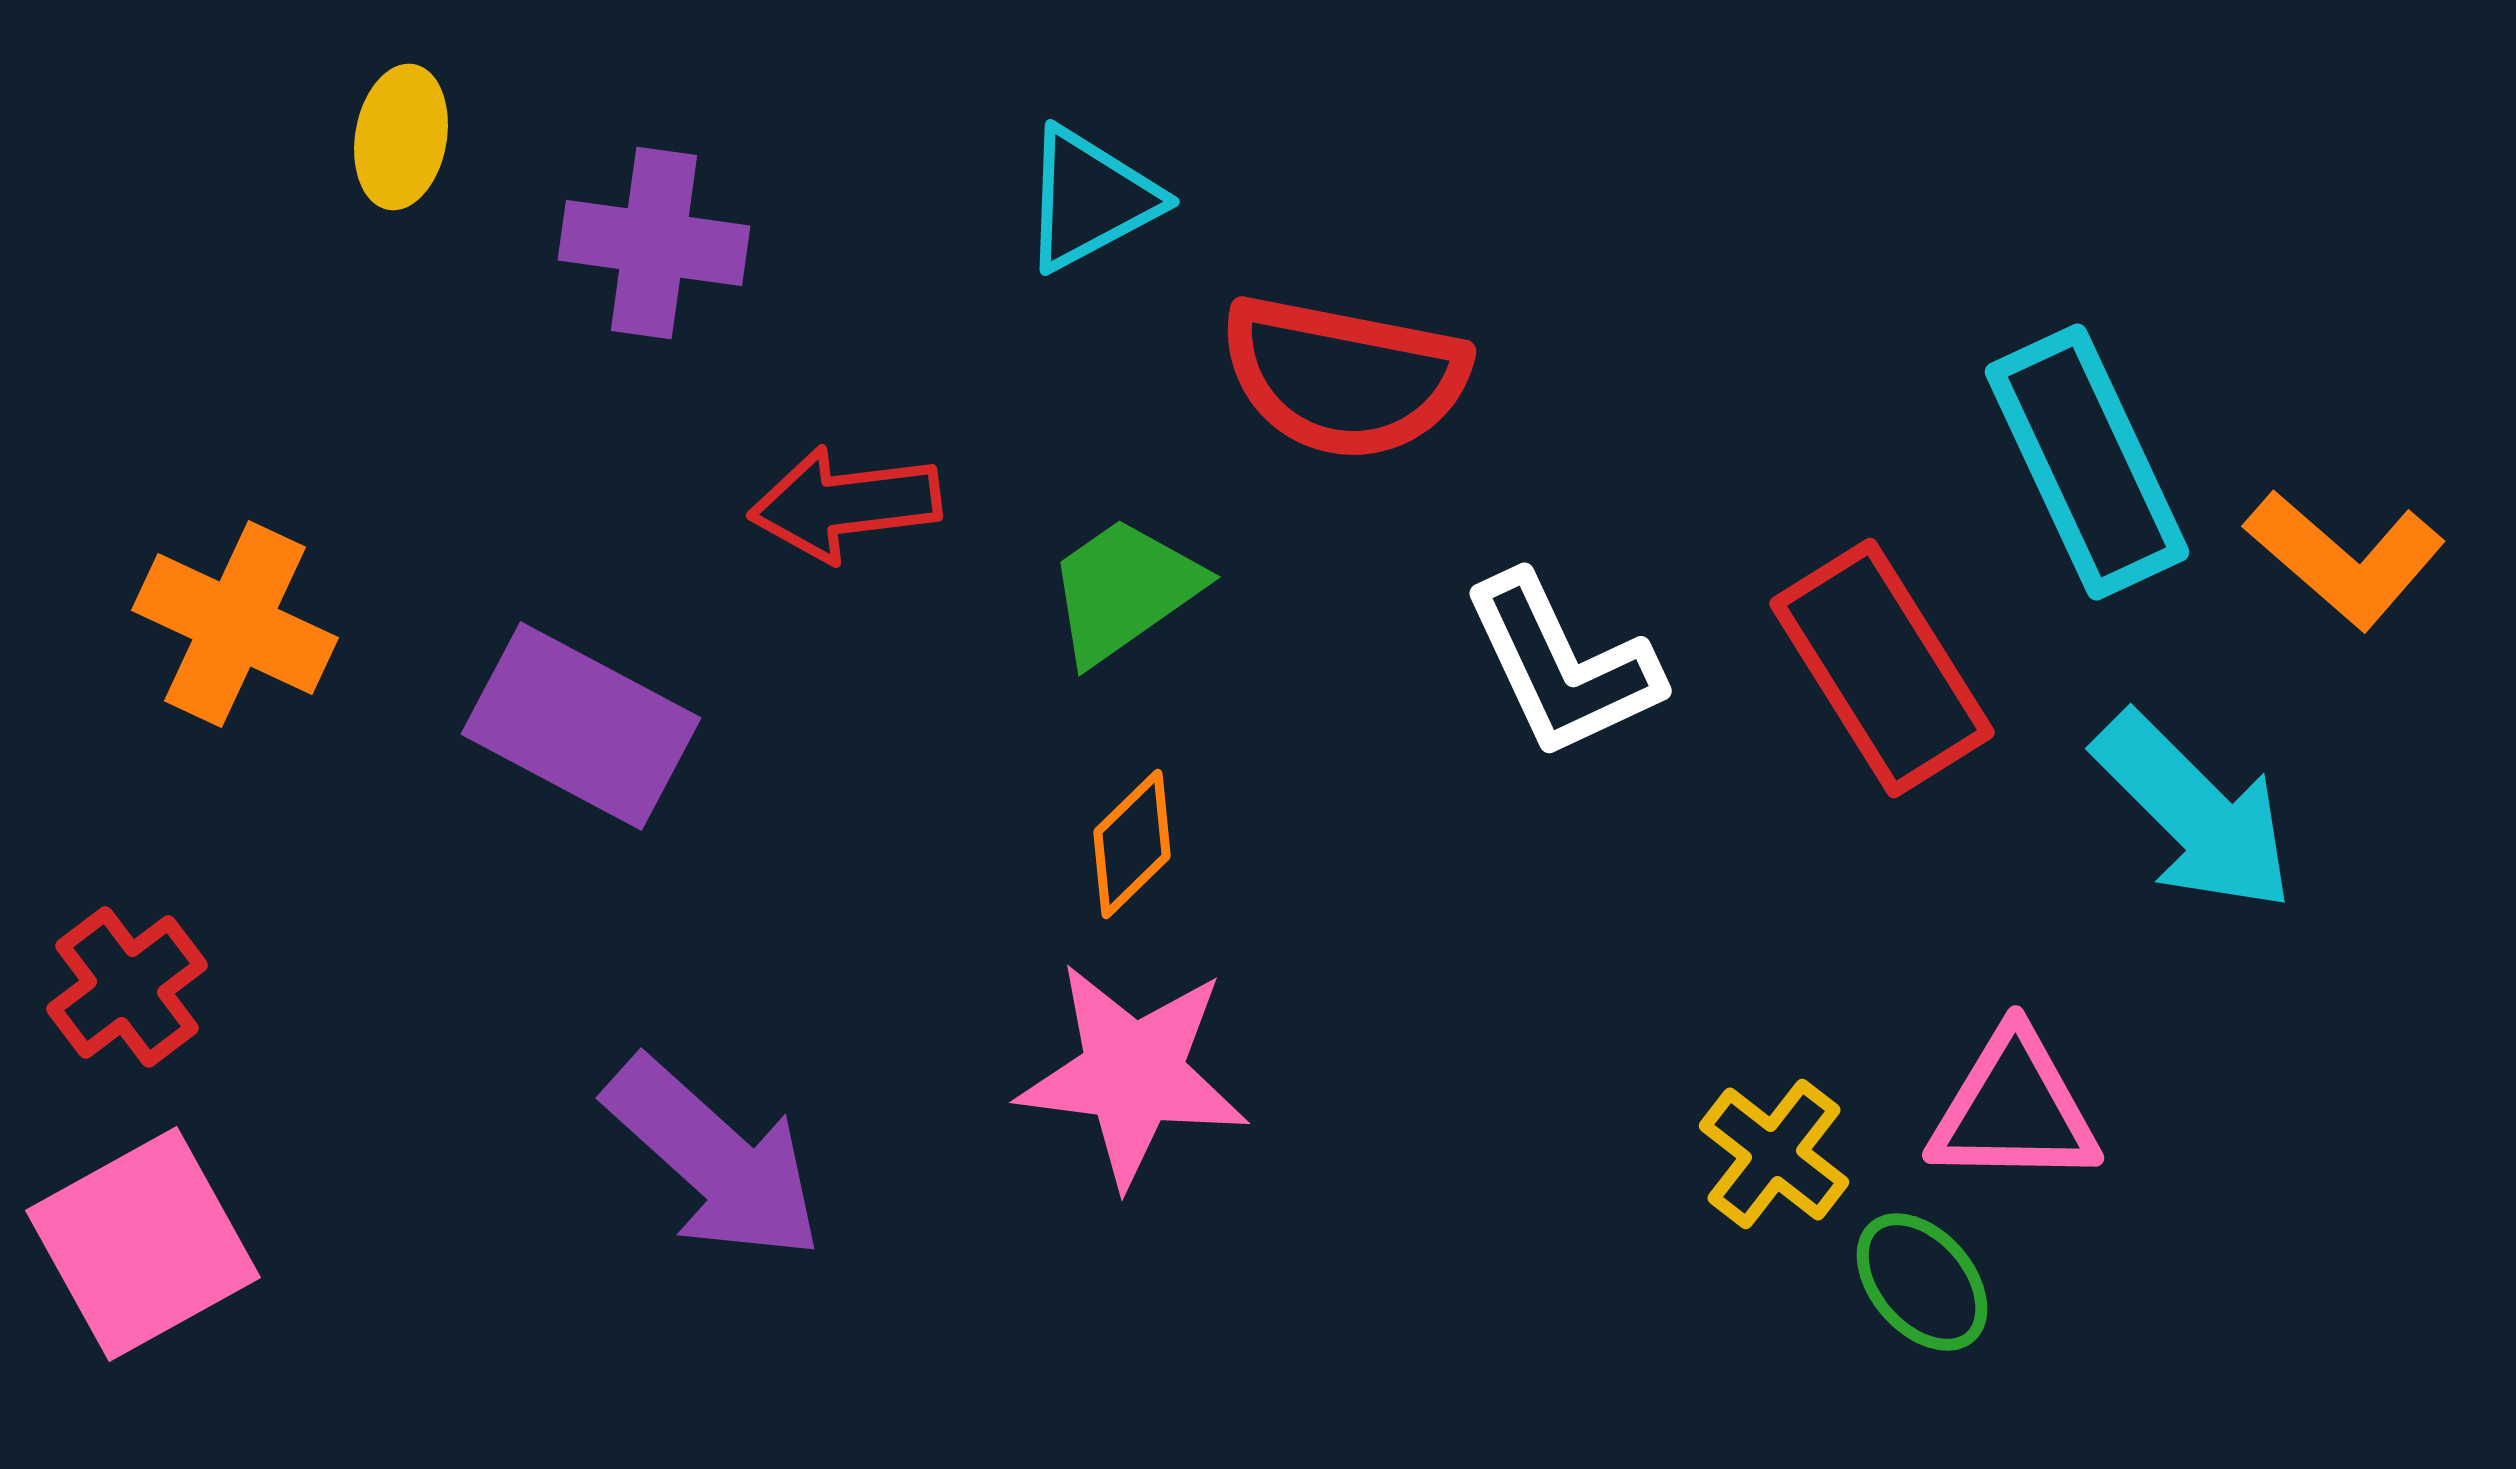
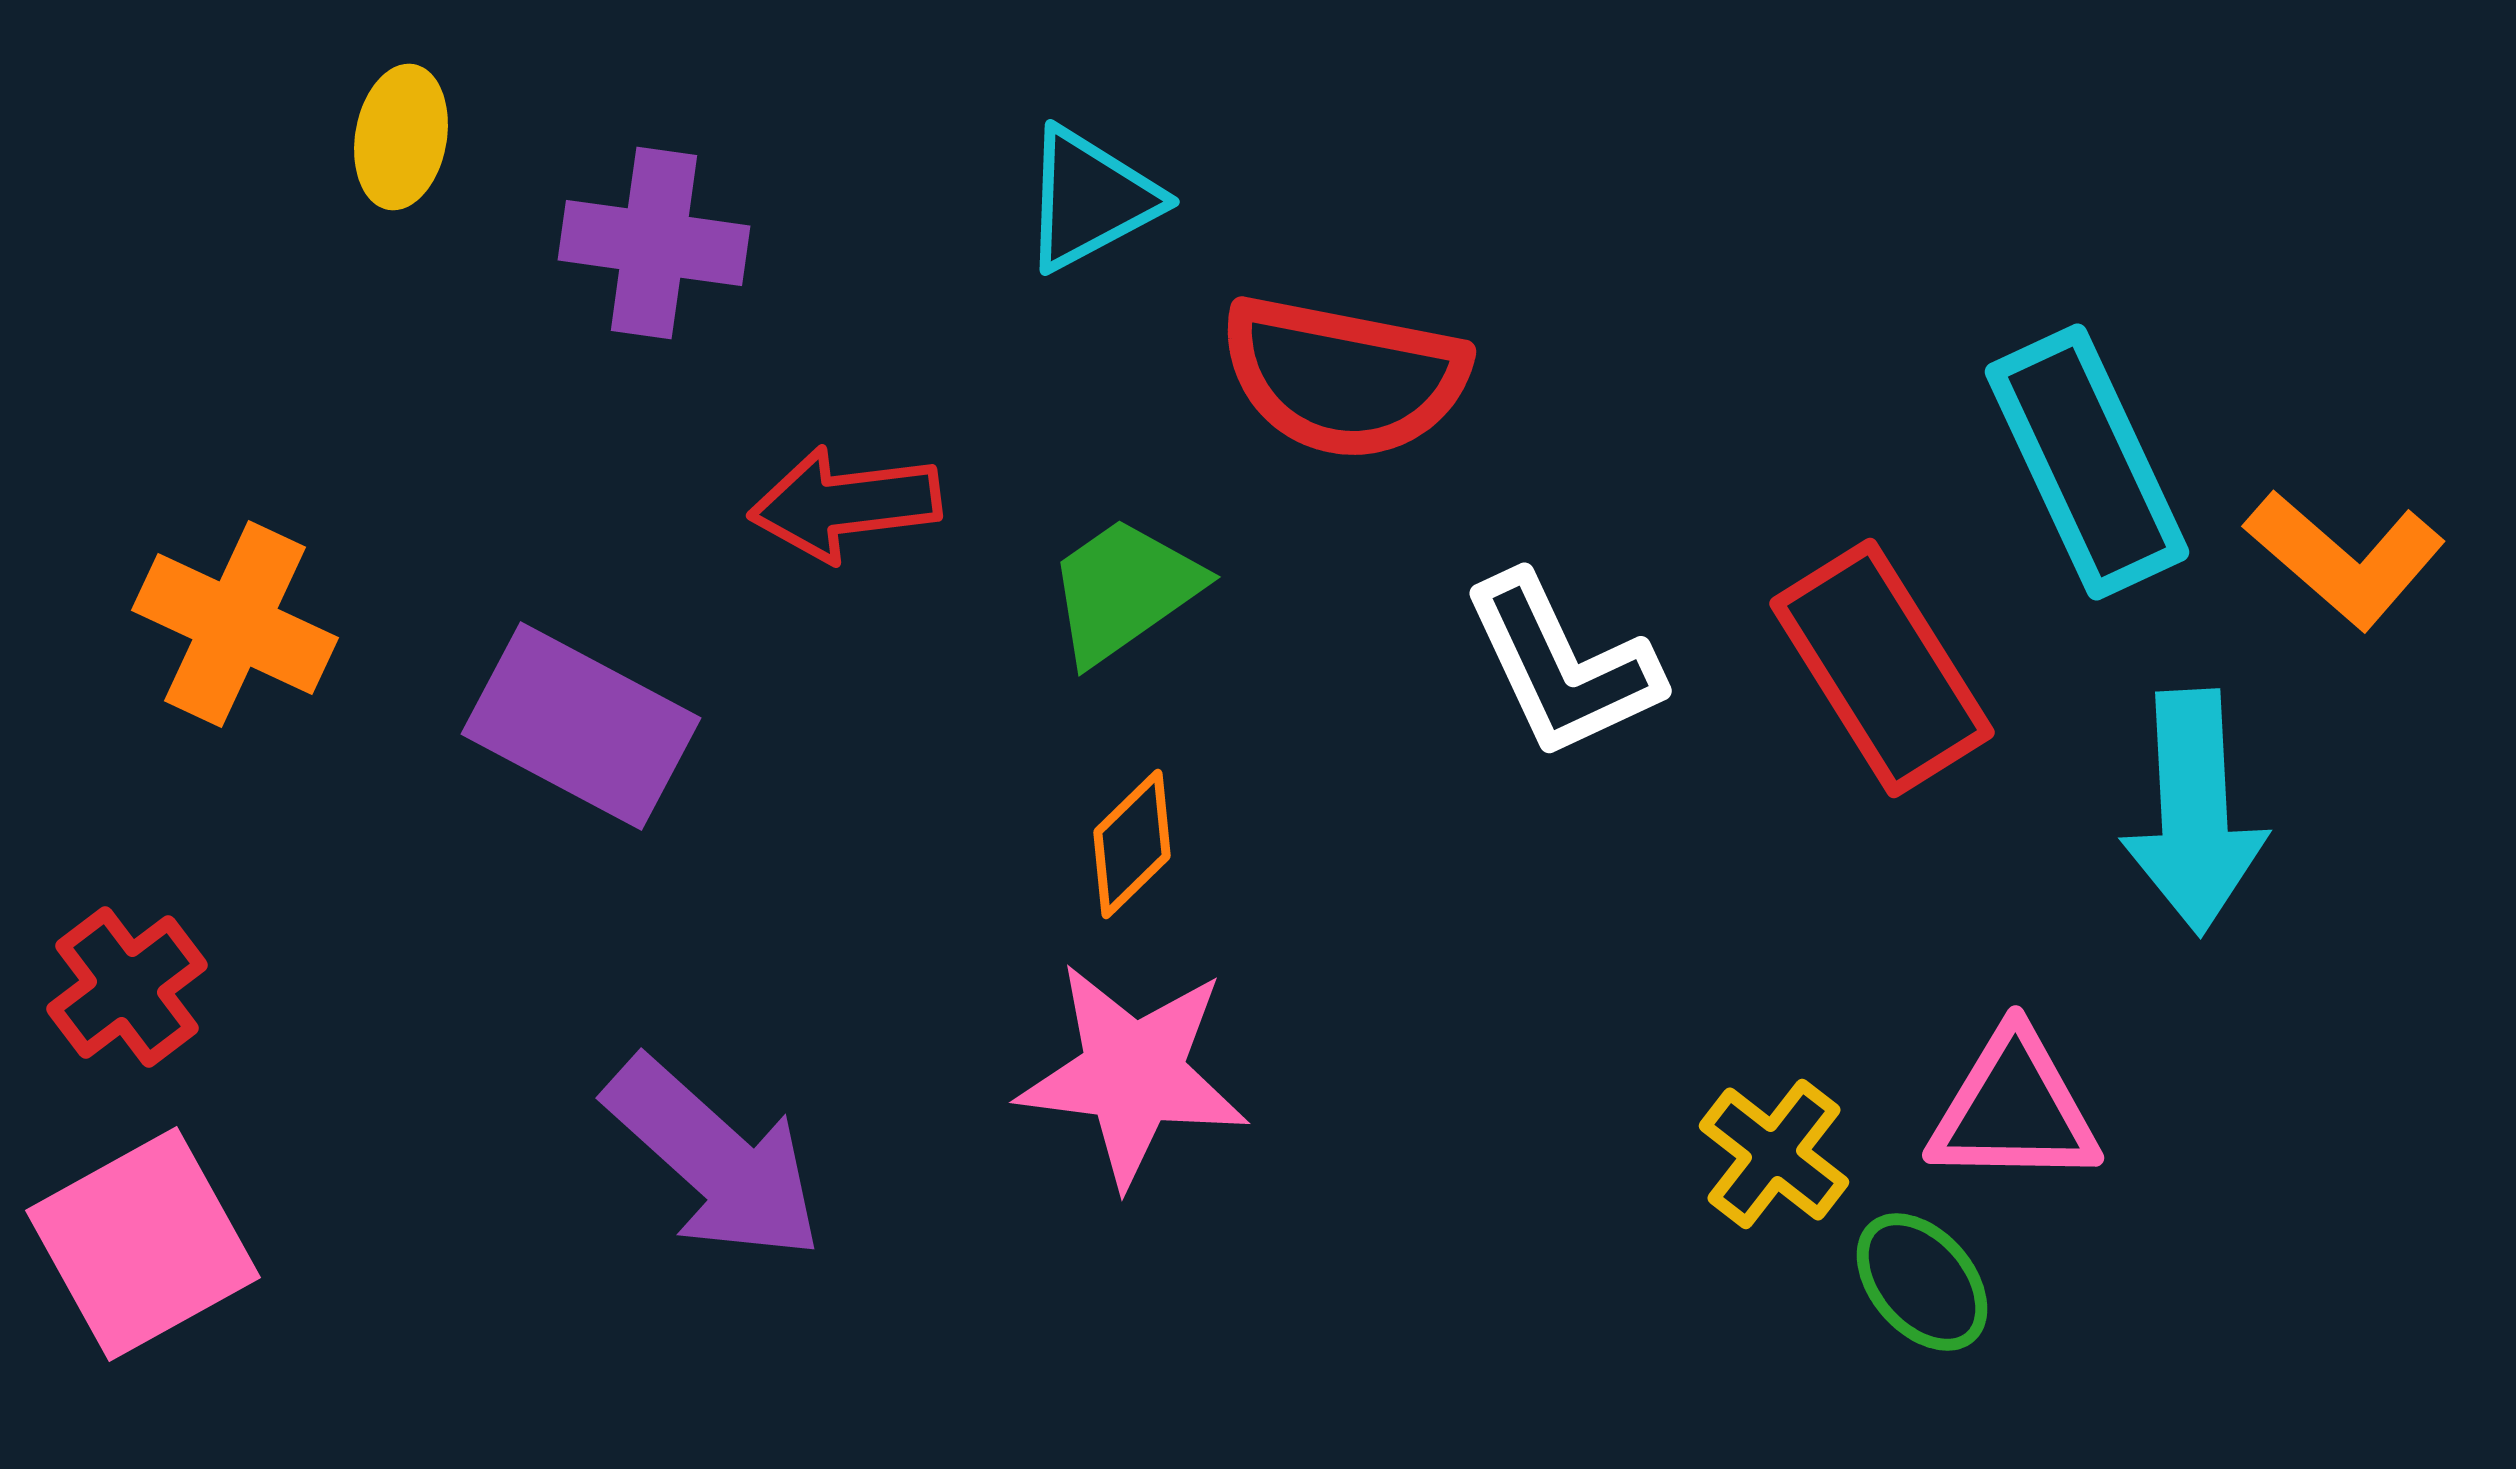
cyan arrow: rotated 42 degrees clockwise
